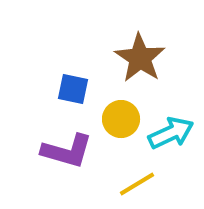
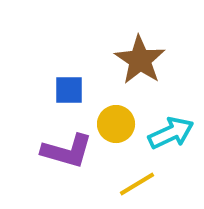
brown star: moved 2 px down
blue square: moved 4 px left, 1 px down; rotated 12 degrees counterclockwise
yellow circle: moved 5 px left, 5 px down
